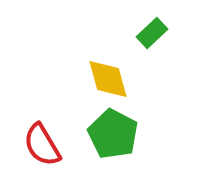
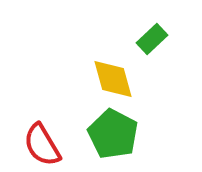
green rectangle: moved 6 px down
yellow diamond: moved 5 px right
